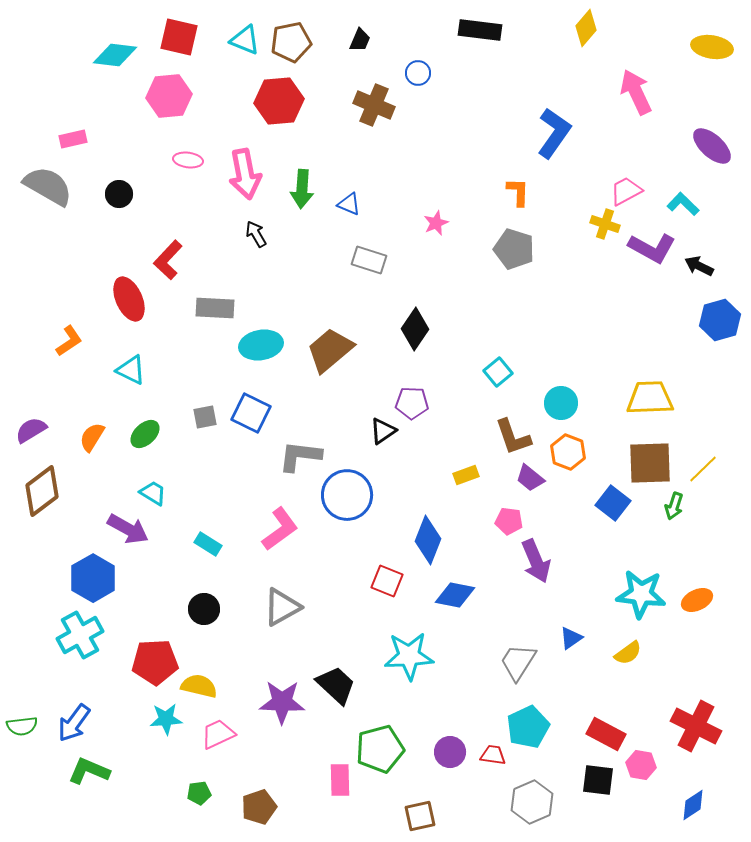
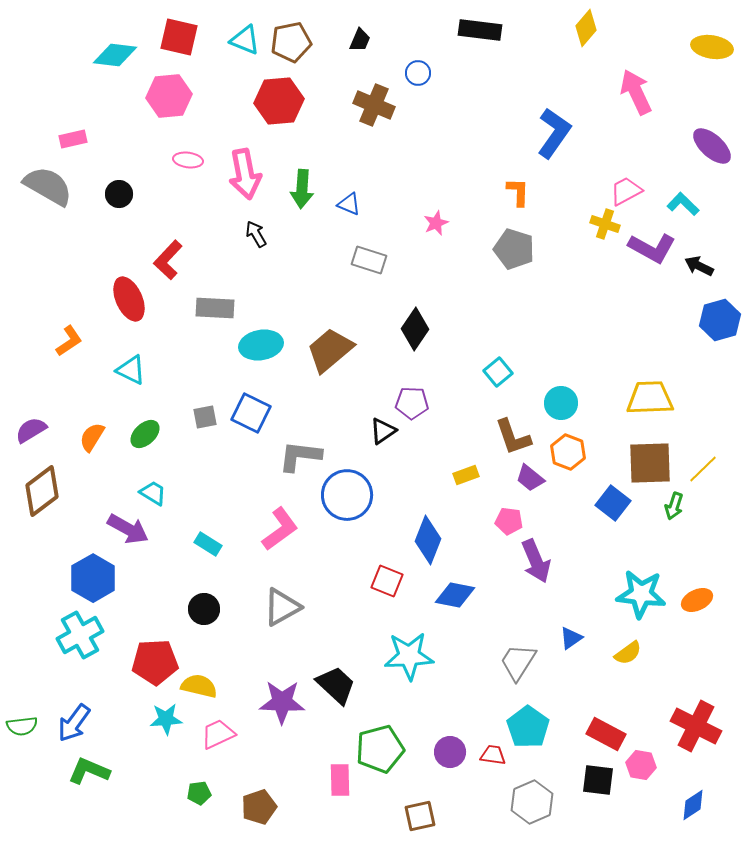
cyan pentagon at (528, 727): rotated 12 degrees counterclockwise
